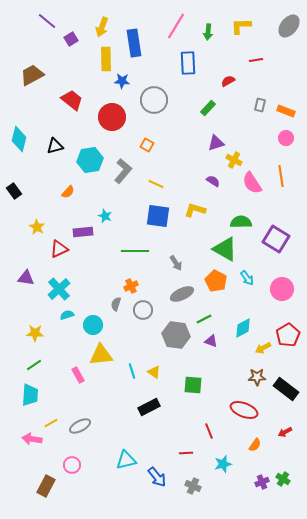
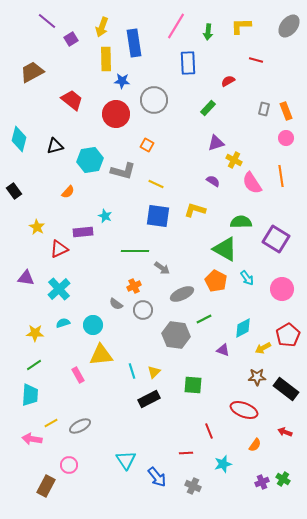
red line at (256, 60): rotated 24 degrees clockwise
brown trapezoid at (32, 75): moved 3 px up
gray rectangle at (260, 105): moved 4 px right, 4 px down
orange rectangle at (286, 111): rotated 48 degrees clockwise
red circle at (112, 117): moved 4 px right, 3 px up
gray L-shape at (123, 171): rotated 65 degrees clockwise
gray arrow at (176, 263): moved 14 px left, 5 px down; rotated 21 degrees counterclockwise
orange cross at (131, 286): moved 3 px right
gray semicircle at (116, 304): rotated 72 degrees counterclockwise
cyan semicircle at (67, 315): moved 4 px left, 8 px down
purple triangle at (211, 341): moved 12 px right, 9 px down
yellow triangle at (154, 372): rotated 40 degrees clockwise
black rectangle at (149, 407): moved 8 px up
red arrow at (285, 432): rotated 48 degrees clockwise
cyan triangle at (126, 460): rotated 50 degrees counterclockwise
pink circle at (72, 465): moved 3 px left
